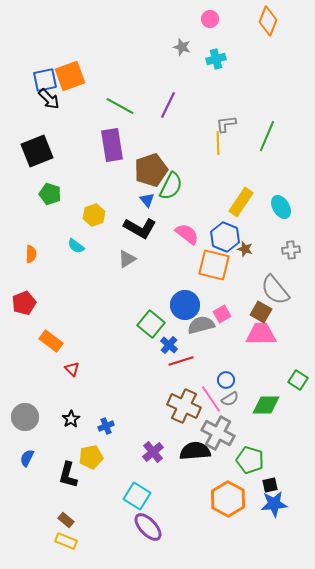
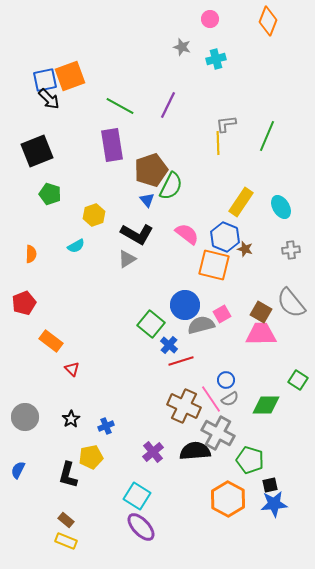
black L-shape at (140, 228): moved 3 px left, 6 px down
cyan semicircle at (76, 246): rotated 66 degrees counterclockwise
gray semicircle at (275, 290): moved 16 px right, 13 px down
blue semicircle at (27, 458): moved 9 px left, 12 px down
purple ellipse at (148, 527): moved 7 px left
